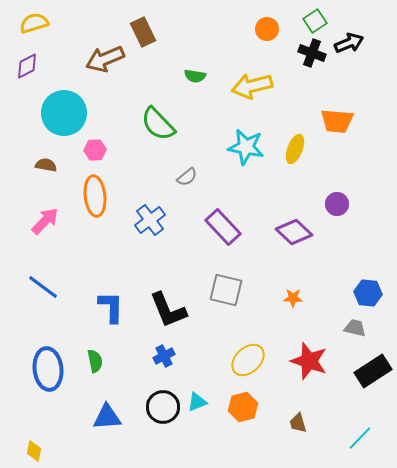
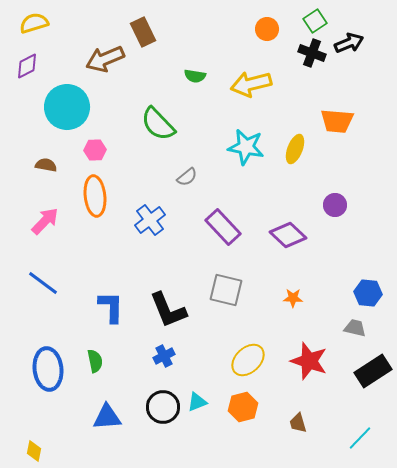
yellow arrow at (252, 86): moved 1 px left, 2 px up
cyan circle at (64, 113): moved 3 px right, 6 px up
purple circle at (337, 204): moved 2 px left, 1 px down
purple diamond at (294, 232): moved 6 px left, 3 px down
blue line at (43, 287): moved 4 px up
